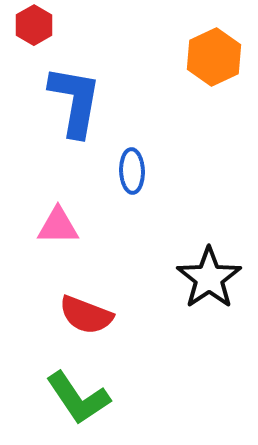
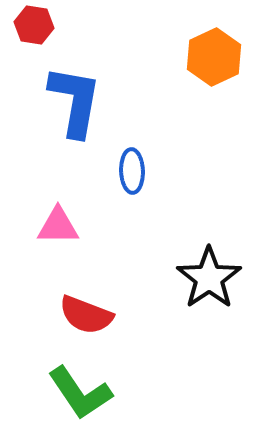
red hexagon: rotated 21 degrees counterclockwise
green L-shape: moved 2 px right, 5 px up
